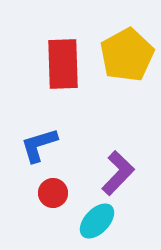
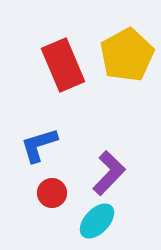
red rectangle: moved 1 px down; rotated 21 degrees counterclockwise
purple L-shape: moved 9 px left
red circle: moved 1 px left
